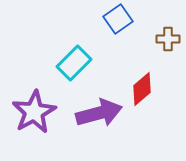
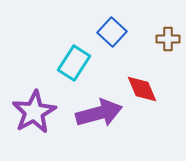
blue square: moved 6 px left, 13 px down; rotated 12 degrees counterclockwise
cyan rectangle: rotated 12 degrees counterclockwise
red diamond: rotated 72 degrees counterclockwise
